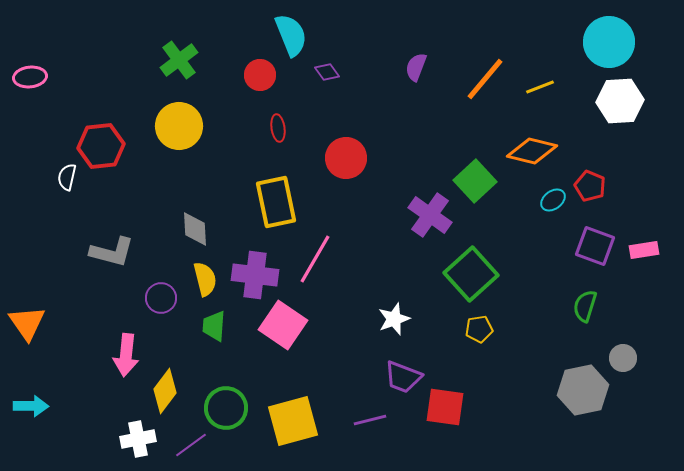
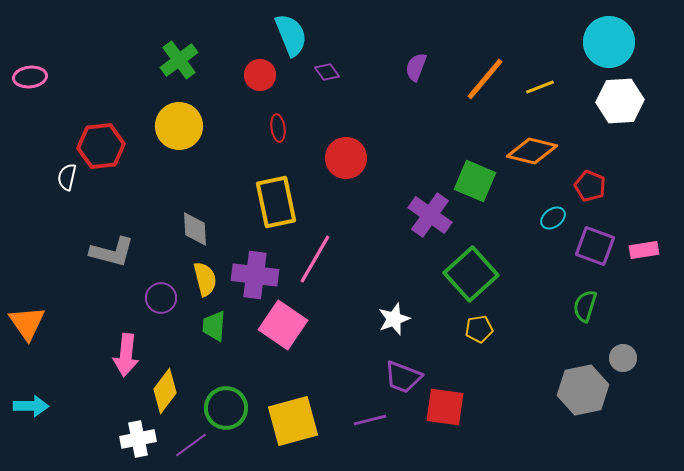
green square at (475, 181): rotated 24 degrees counterclockwise
cyan ellipse at (553, 200): moved 18 px down
